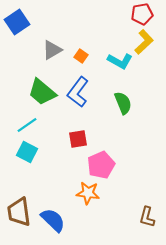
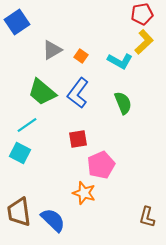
blue L-shape: moved 1 px down
cyan square: moved 7 px left, 1 px down
orange star: moved 4 px left; rotated 10 degrees clockwise
